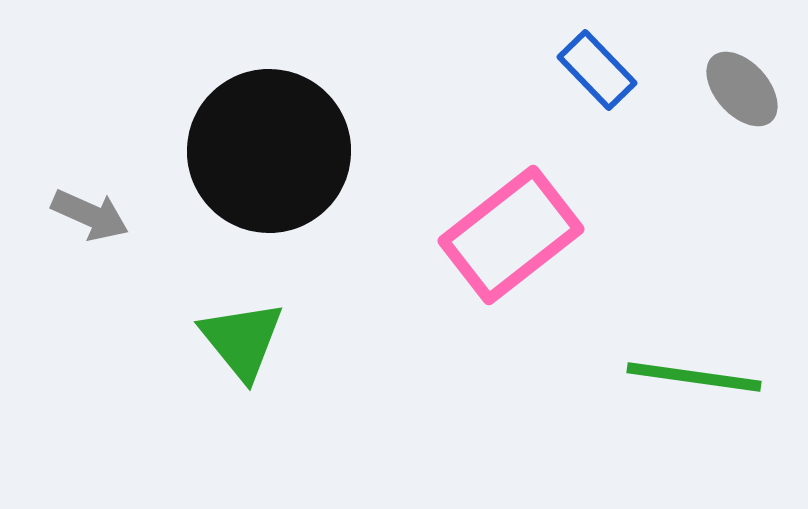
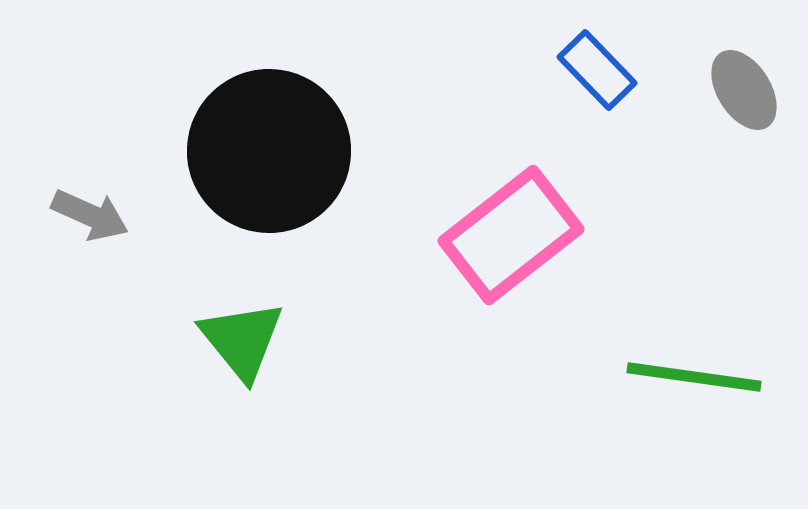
gray ellipse: moved 2 px right, 1 px down; rotated 10 degrees clockwise
